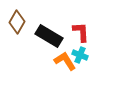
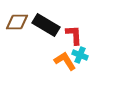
brown diamond: rotated 60 degrees clockwise
red L-shape: moved 7 px left, 3 px down
black rectangle: moved 3 px left, 11 px up
